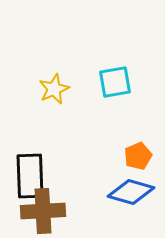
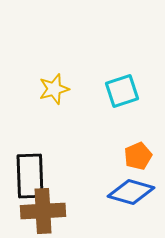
cyan square: moved 7 px right, 9 px down; rotated 8 degrees counterclockwise
yellow star: rotated 8 degrees clockwise
